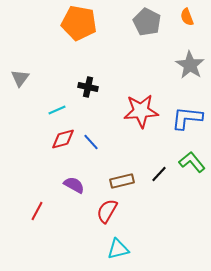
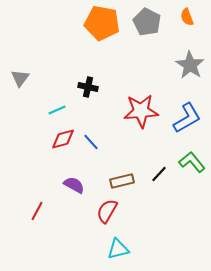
orange pentagon: moved 23 px right
blue L-shape: rotated 144 degrees clockwise
